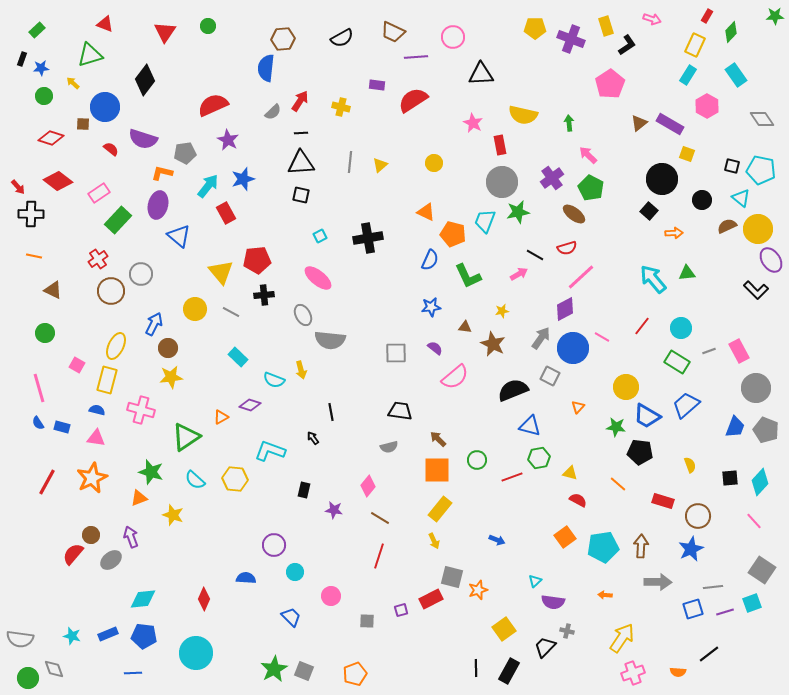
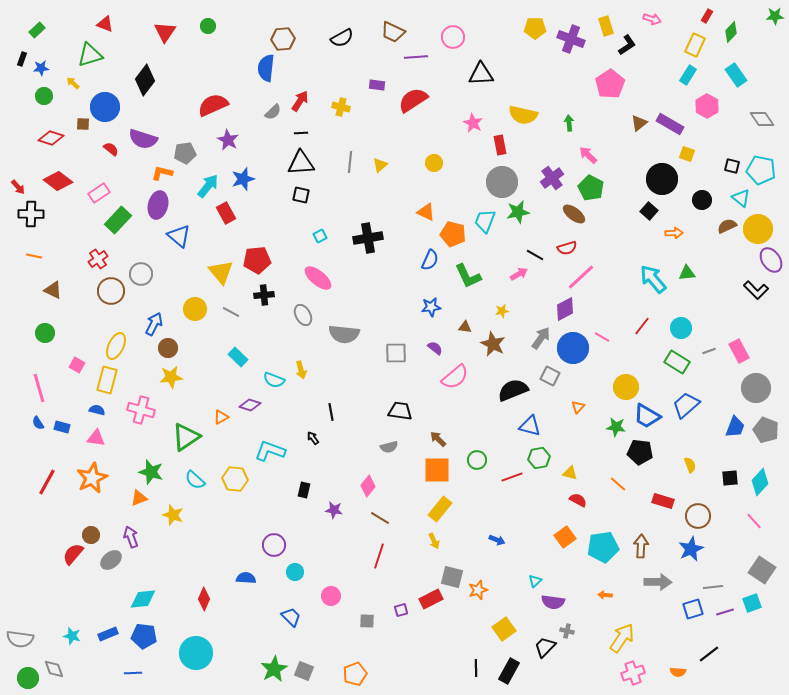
gray semicircle at (330, 340): moved 14 px right, 6 px up
